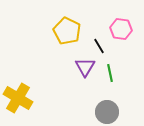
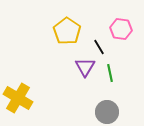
yellow pentagon: rotated 8 degrees clockwise
black line: moved 1 px down
